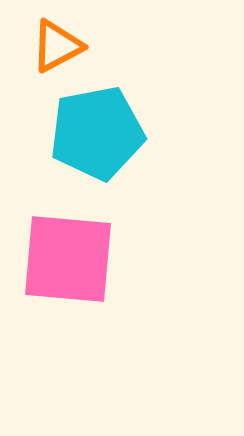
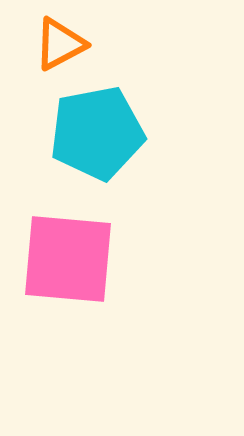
orange triangle: moved 3 px right, 2 px up
